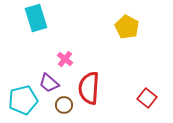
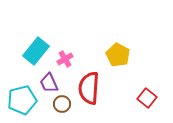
cyan rectangle: moved 33 px down; rotated 56 degrees clockwise
yellow pentagon: moved 9 px left, 28 px down
pink cross: rotated 21 degrees clockwise
purple trapezoid: rotated 25 degrees clockwise
cyan pentagon: moved 1 px left
brown circle: moved 2 px left, 1 px up
